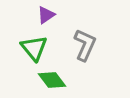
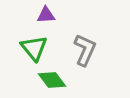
purple triangle: rotated 30 degrees clockwise
gray L-shape: moved 5 px down
